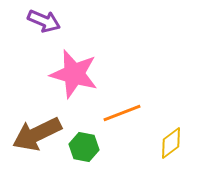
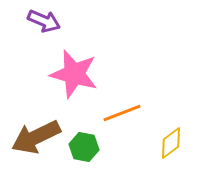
brown arrow: moved 1 px left, 3 px down
